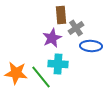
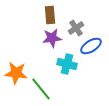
brown rectangle: moved 11 px left
purple star: rotated 18 degrees clockwise
blue ellipse: rotated 35 degrees counterclockwise
cyan cross: moved 9 px right; rotated 12 degrees clockwise
green line: moved 12 px down
